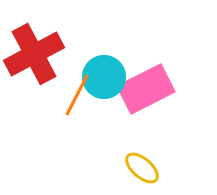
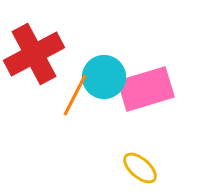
pink rectangle: rotated 10 degrees clockwise
orange line: moved 2 px left
yellow ellipse: moved 2 px left
